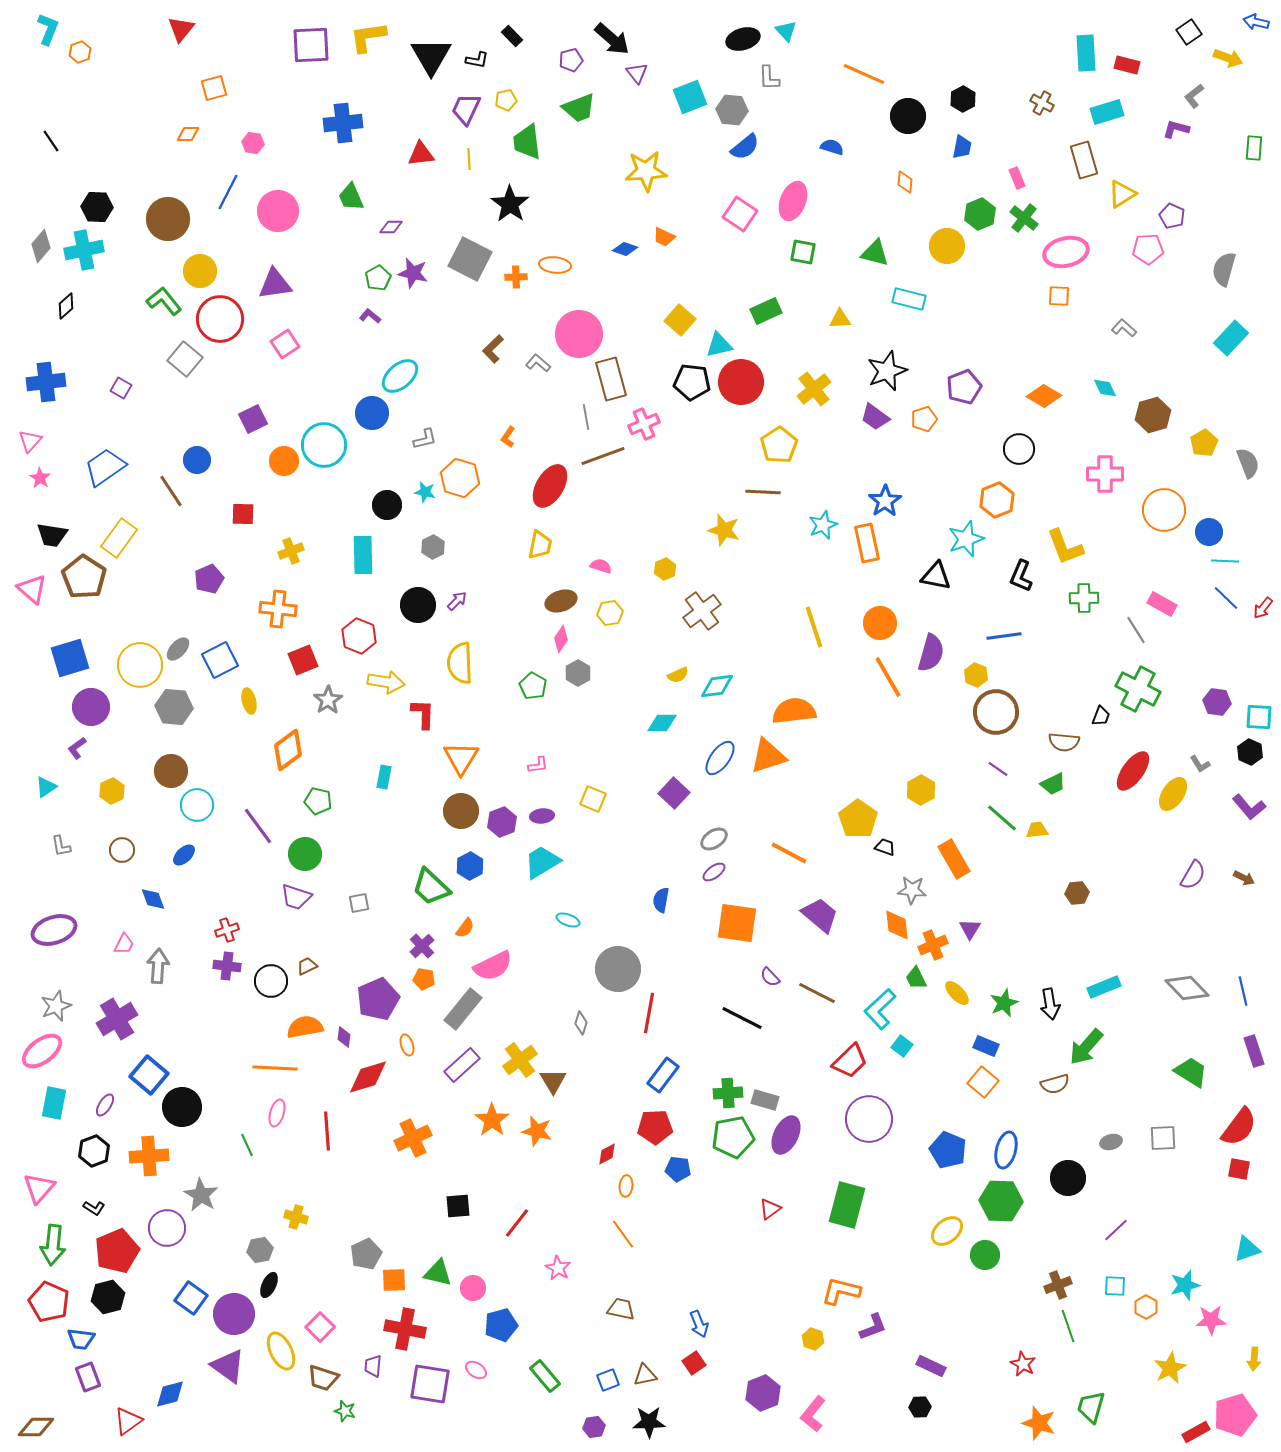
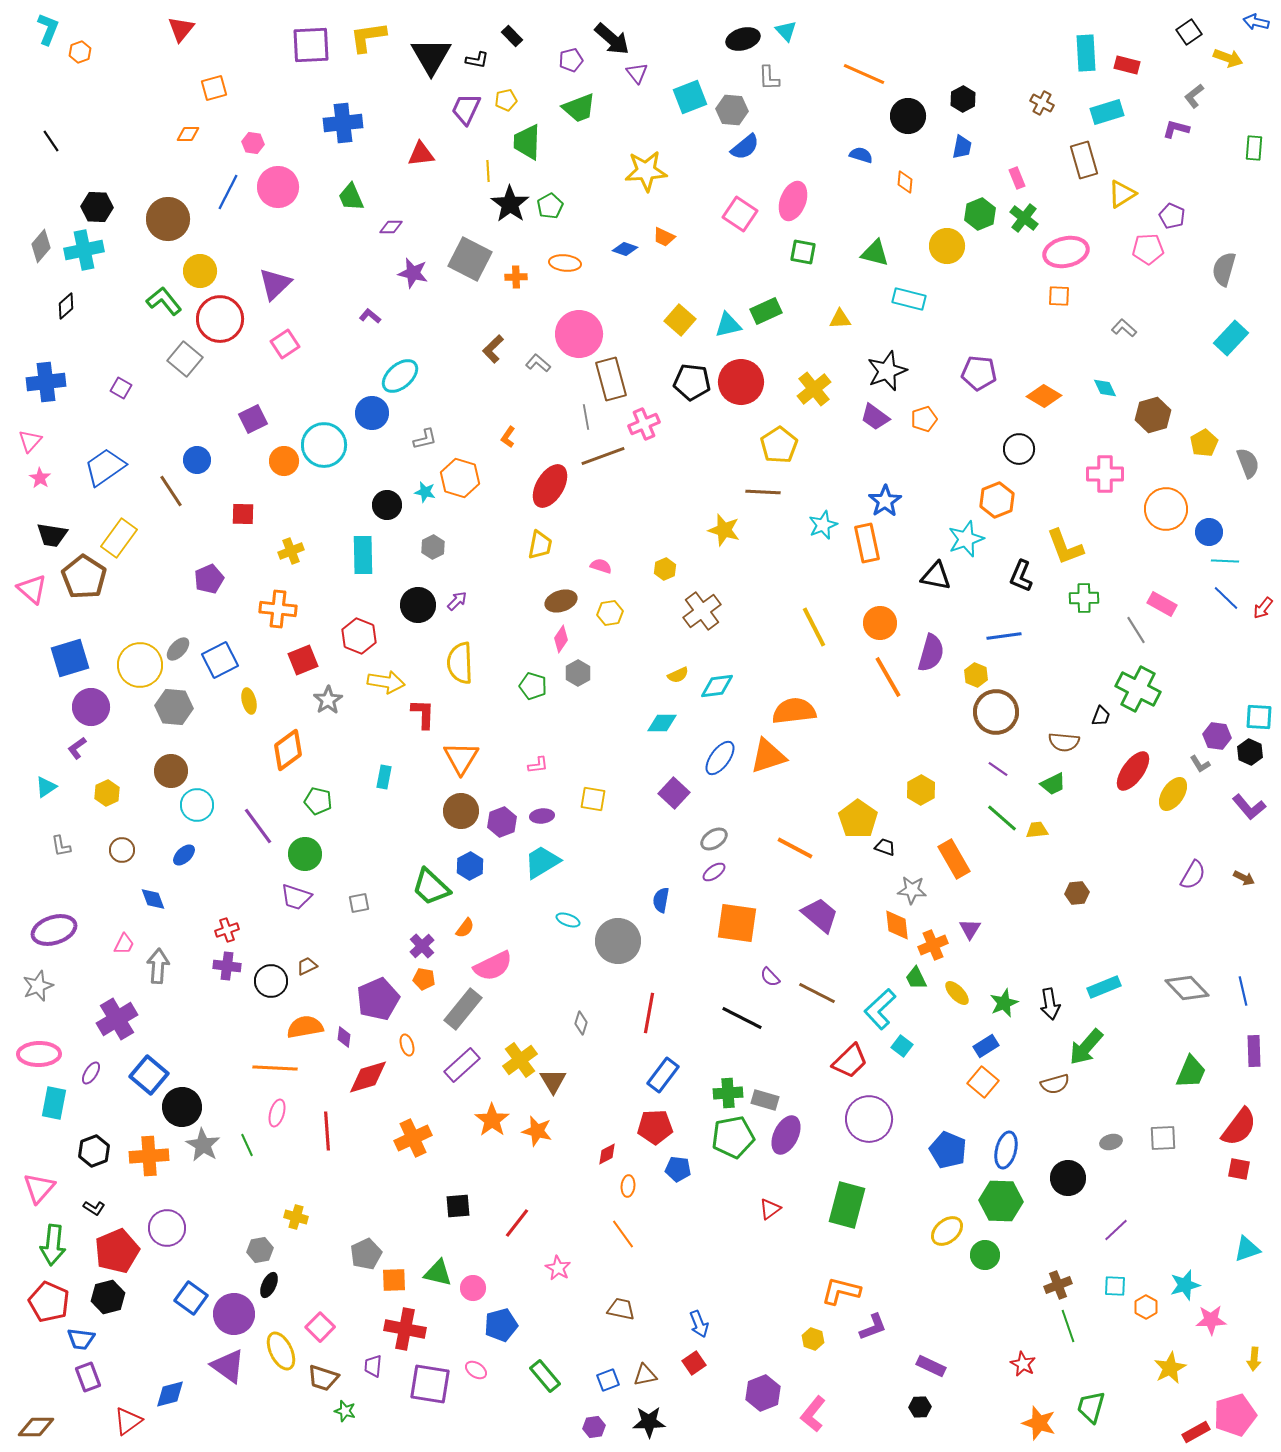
green trapezoid at (527, 142): rotated 9 degrees clockwise
blue semicircle at (832, 147): moved 29 px right, 8 px down
yellow line at (469, 159): moved 19 px right, 12 px down
pink circle at (278, 211): moved 24 px up
orange ellipse at (555, 265): moved 10 px right, 2 px up
green pentagon at (378, 278): moved 172 px right, 72 px up
purple triangle at (275, 284): rotated 36 degrees counterclockwise
cyan triangle at (719, 345): moved 9 px right, 20 px up
purple pentagon at (964, 387): moved 15 px right, 14 px up; rotated 28 degrees clockwise
orange circle at (1164, 510): moved 2 px right, 1 px up
yellow line at (814, 627): rotated 9 degrees counterclockwise
green pentagon at (533, 686): rotated 12 degrees counterclockwise
purple hexagon at (1217, 702): moved 34 px down
yellow hexagon at (112, 791): moved 5 px left, 2 px down
yellow square at (593, 799): rotated 12 degrees counterclockwise
orange line at (789, 853): moved 6 px right, 5 px up
gray circle at (618, 969): moved 28 px up
gray star at (56, 1006): moved 18 px left, 20 px up
blue rectangle at (986, 1046): rotated 55 degrees counterclockwise
pink ellipse at (42, 1051): moved 3 px left, 3 px down; rotated 36 degrees clockwise
purple rectangle at (1254, 1051): rotated 16 degrees clockwise
green trapezoid at (1191, 1072): rotated 81 degrees clockwise
purple ellipse at (105, 1105): moved 14 px left, 32 px up
orange ellipse at (626, 1186): moved 2 px right
gray star at (201, 1195): moved 2 px right, 50 px up
